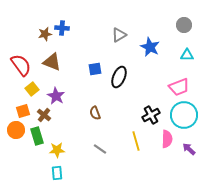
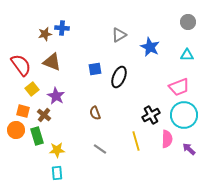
gray circle: moved 4 px right, 3 px up
orange square: rotated 32 degrees clockwise
